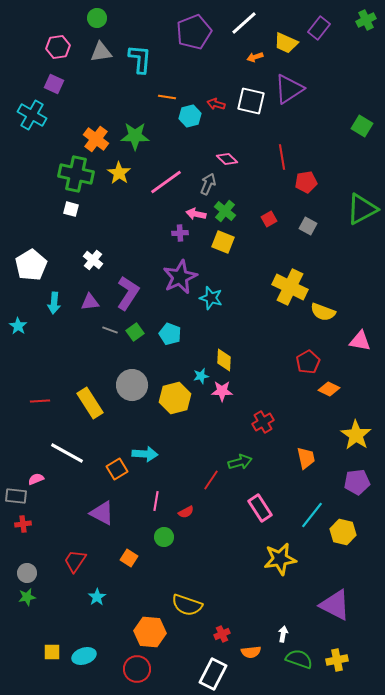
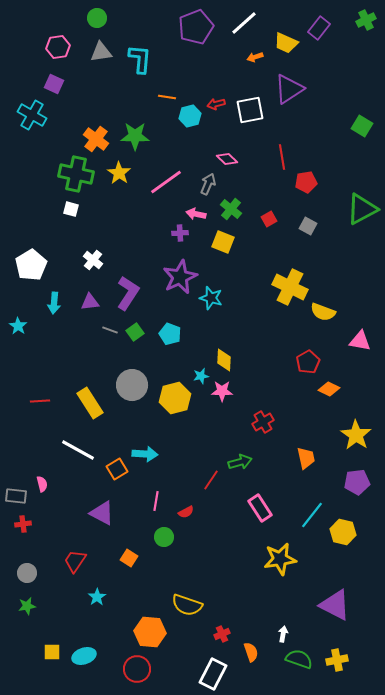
purple pentagon at (194, 32): moved 2 px right, 5 px up
white square at (251, 101): moved 1 px left, 9 px down; rotated 24 degrees counterclockwise
red arrow at (216, 104): rotated 30 degrees counterclockwise
green cross at (225, 211): moved 6 px right, 2 px up
white line at (67, 453): moved 11 px right, 3 px up
pink semicircle at (36, 479): moved 6 px right, 5 px down; rotated 98 degrees clockwise
green star at (27, 597): moved 9 px down
orange semicircle at (251, 652): rotated 102 degrees counterclockwise
